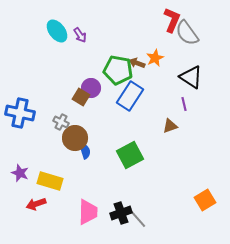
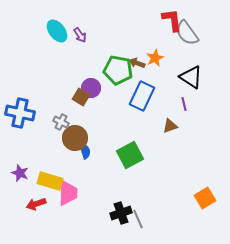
red L-shape: rotated 30 degrees counterclockwise
blue rectangle: moved 12 px right; rotated 8 degrees counterclockwise
orange square: moved 2 px up
pink trapezoid: moved 20 px left, 19 px up
gray line: rotated 18 degrees clockwise
